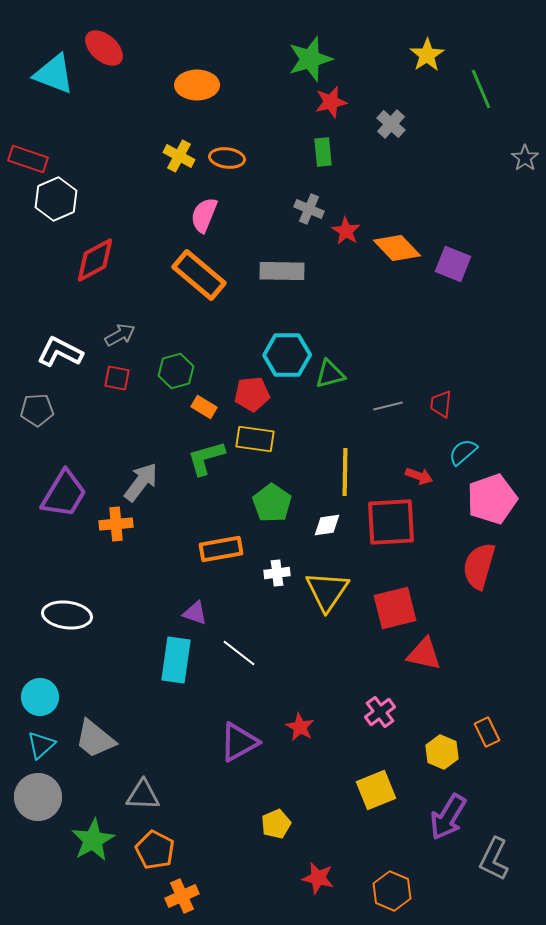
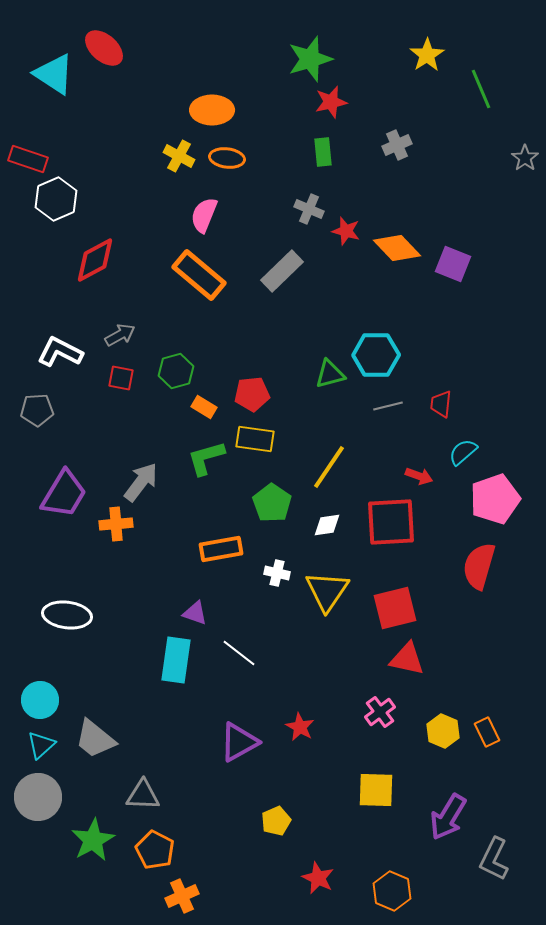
cyan triangle at (54, 74): rotated 12 degrees clockwise
orange ellipse at (197, 85): moved 15 px right, 25 px down
gray cross at (391, 124): moved 6 px right, 21 px down; rotated 24 degrees clockwise
red star at (346, 231): rotated 16 degrees counterclockwise
gray rectangle at (282, 271): rotated 45 degrees counterclockwise
cyan hexagon at (287, 355): moved 89 px right
red square at (117, 378): moved 4 px right
yellow line at (345, 472): moved 16 px left, 5 px up; rotated 33 degrees clockwise
pink pentagon at (492, 499): moved 3 px right
white cross at (277, 573): rotated 20 degrees clockwise
red triangle at (424, 654): moved 17 px left, 5 px down
cyan circle at (40, 697): moved 3 px down
yellow hexagon at (442, 752): moved 1 px right, 21 px up
yellow square at (376, 790): rotated 24 degrees clockwise
yellow pentagon at (276, 824): moved 3 px up
red star at (318, 878): rotated 12 degrees clockwise
